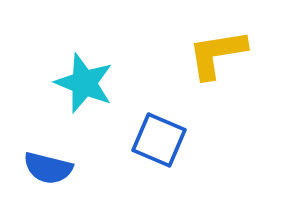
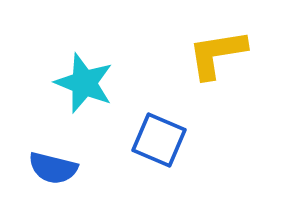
blue semicircle: moved 5 px right
